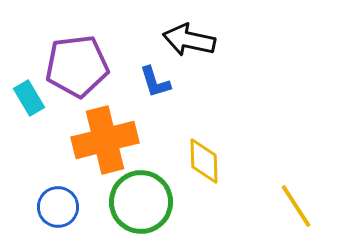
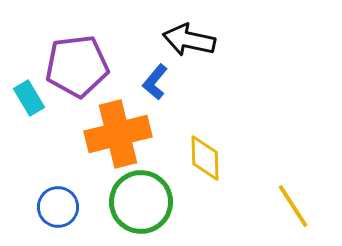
blue L-shape: rotated 57 degrees clockwise
orange cross: moved 13 px right, 6 px up
yellow diamond: moved 1 px right, 3 px up
yellow line: moved 3 px left
